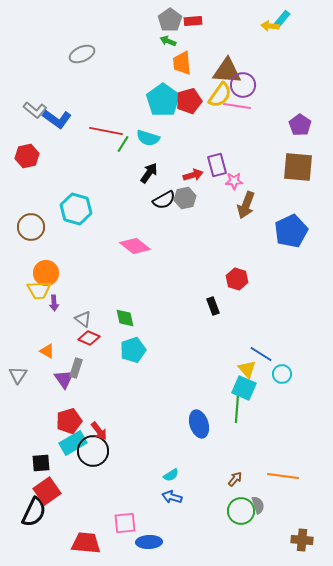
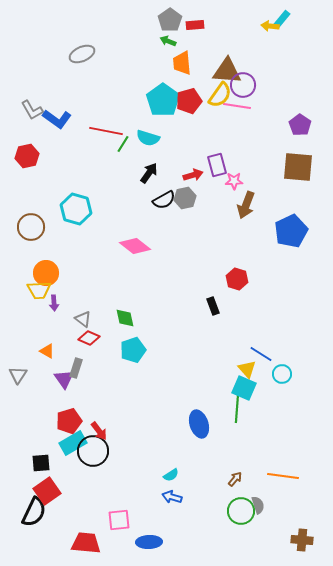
red rectangle at (193, 21): moved 2 px right, 4 px down
gray L-shape at (35, 110): moved 3 px left; rotated 20 degrees clockwise
pink square at (125, 523): moved 6 px left, 3 px up
